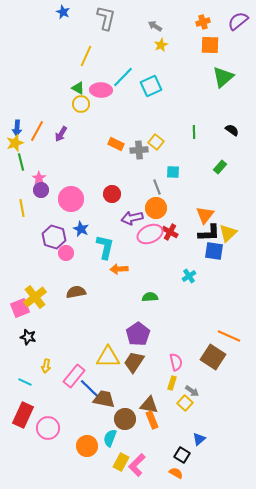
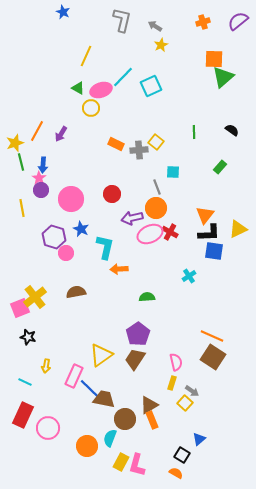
gray L-shape at (106, 18): moved 16 px right, 2 px down
orange square at (210, 45): moved 4 px right, 14 px down
pink ellipse at (101, 90): rotated 20 degrees counterclockwise
yellow circle at (81, 104): moved 10 px right, 4 px down
blue arrow at (17, 128): moved 26 px right, 37 px down
yellow triangle at (228, 233): moved 10 px right, 4 px up; rotated 18 degrees clockwise
green semicircle at (150, 297): moved 3 px left
orange line at (229, 336): moved 17 px left
yellow triangle at (108, 357): moved 7 px left, 2 px up; rotated 35 degrees counterclockwise
brown trapezoid at (134, 362): moved 1 px right, 3 px up
pink rectangle at (74, 376): rotated 15 degrees counterclockwise
brown triangle at (149, 405): rotated 42 degrees counterclockwise
pink L-shape at (137, 465): rotated 30 degrees counterclockwise
